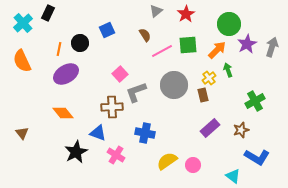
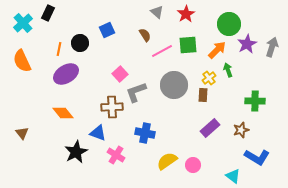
gray triangle: moved 1 px right, 1 px down; rotated 40 degrees counterclockwise
brown rectangle: rotated 16 degrees clockwise
green cross: rotated 30 degrees clockwise
